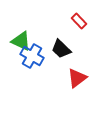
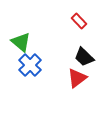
green triangle: moved 1 px down; rotated 15 degrees clockwise
black trapezoid: moved 23 px right, 8 px down
blue cross: moved 2 px left, 9 px down; rotated 15 degrees clockwise
